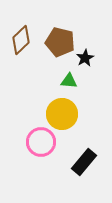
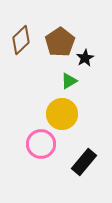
brown pentagon: rotated 24 degrees clockwise
green triangle: rotated 36 degrees counterclockwise
pink circle: moved 2 px down
